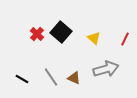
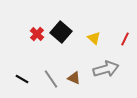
gray line: moved 2 px down
